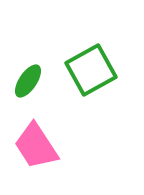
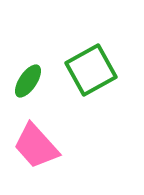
pink trapezoid: rotated 9 degrees counterclockwise
